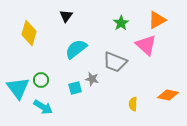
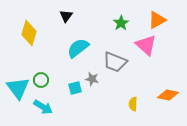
cyan semicircle: moved 2 px right, 1 px up
